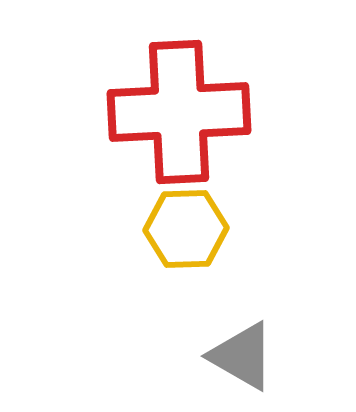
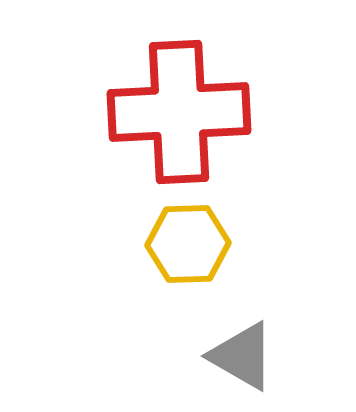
yellow hexagon: moved 2 px right, 15 px down
